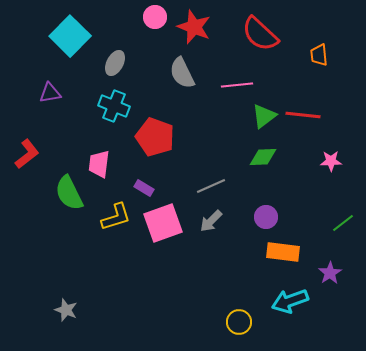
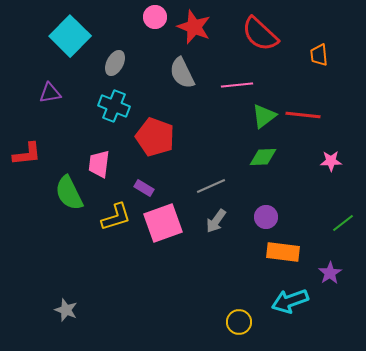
red L-shape: rotated 32 degrees clockwise
gray arrow: moved 5 px right; rotated 10 degrees counterclockwise
